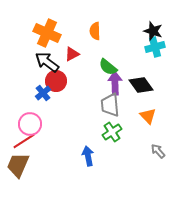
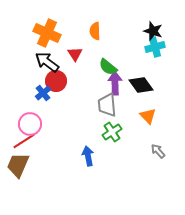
red triangle: moved 3 px right; rotated 35 degrees counterclockwise
gray trapezoid: moved 3 px left
